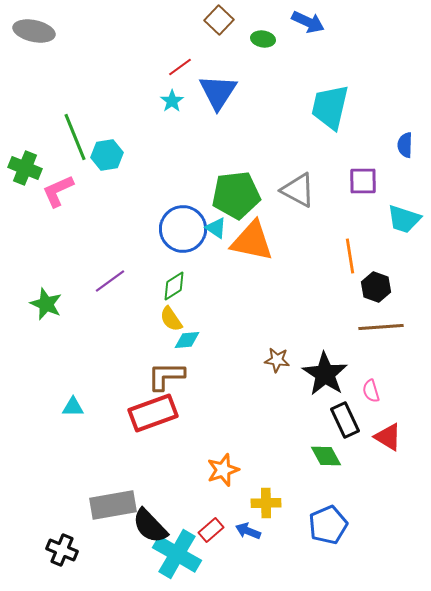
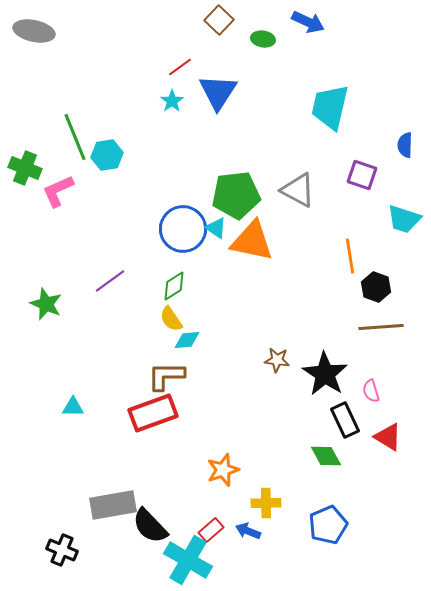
purple square at (363, 181): moved 1 px left, 6 px up; rotated 20 degrees clockwise
cyan cross at (177, 554): moved 11 px right, 6 px down
